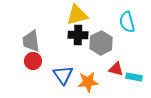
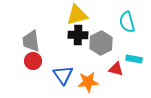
cyan rectangle: moved 18 px up
